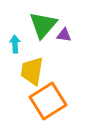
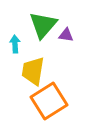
purple triangle: moved 2 px right
yellow trapezoid: moved 1 px right
orange square: moved 1 px right
